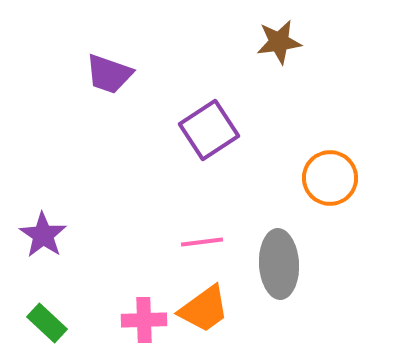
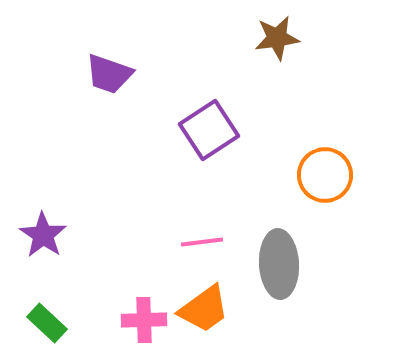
brown star: moved 2 px left, 4 px up
orange circle: moved 5 px left, 3 px up
